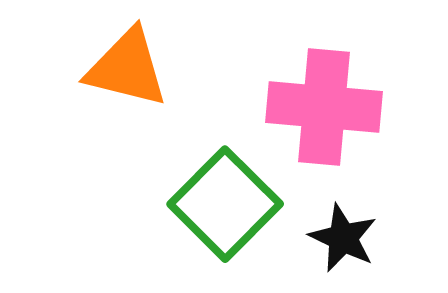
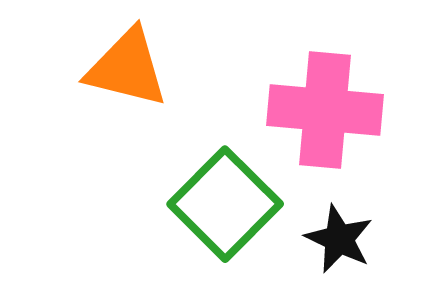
pink cross: moved 1 px right, 3 px down
black star: moved 4 px left, 1 px down
